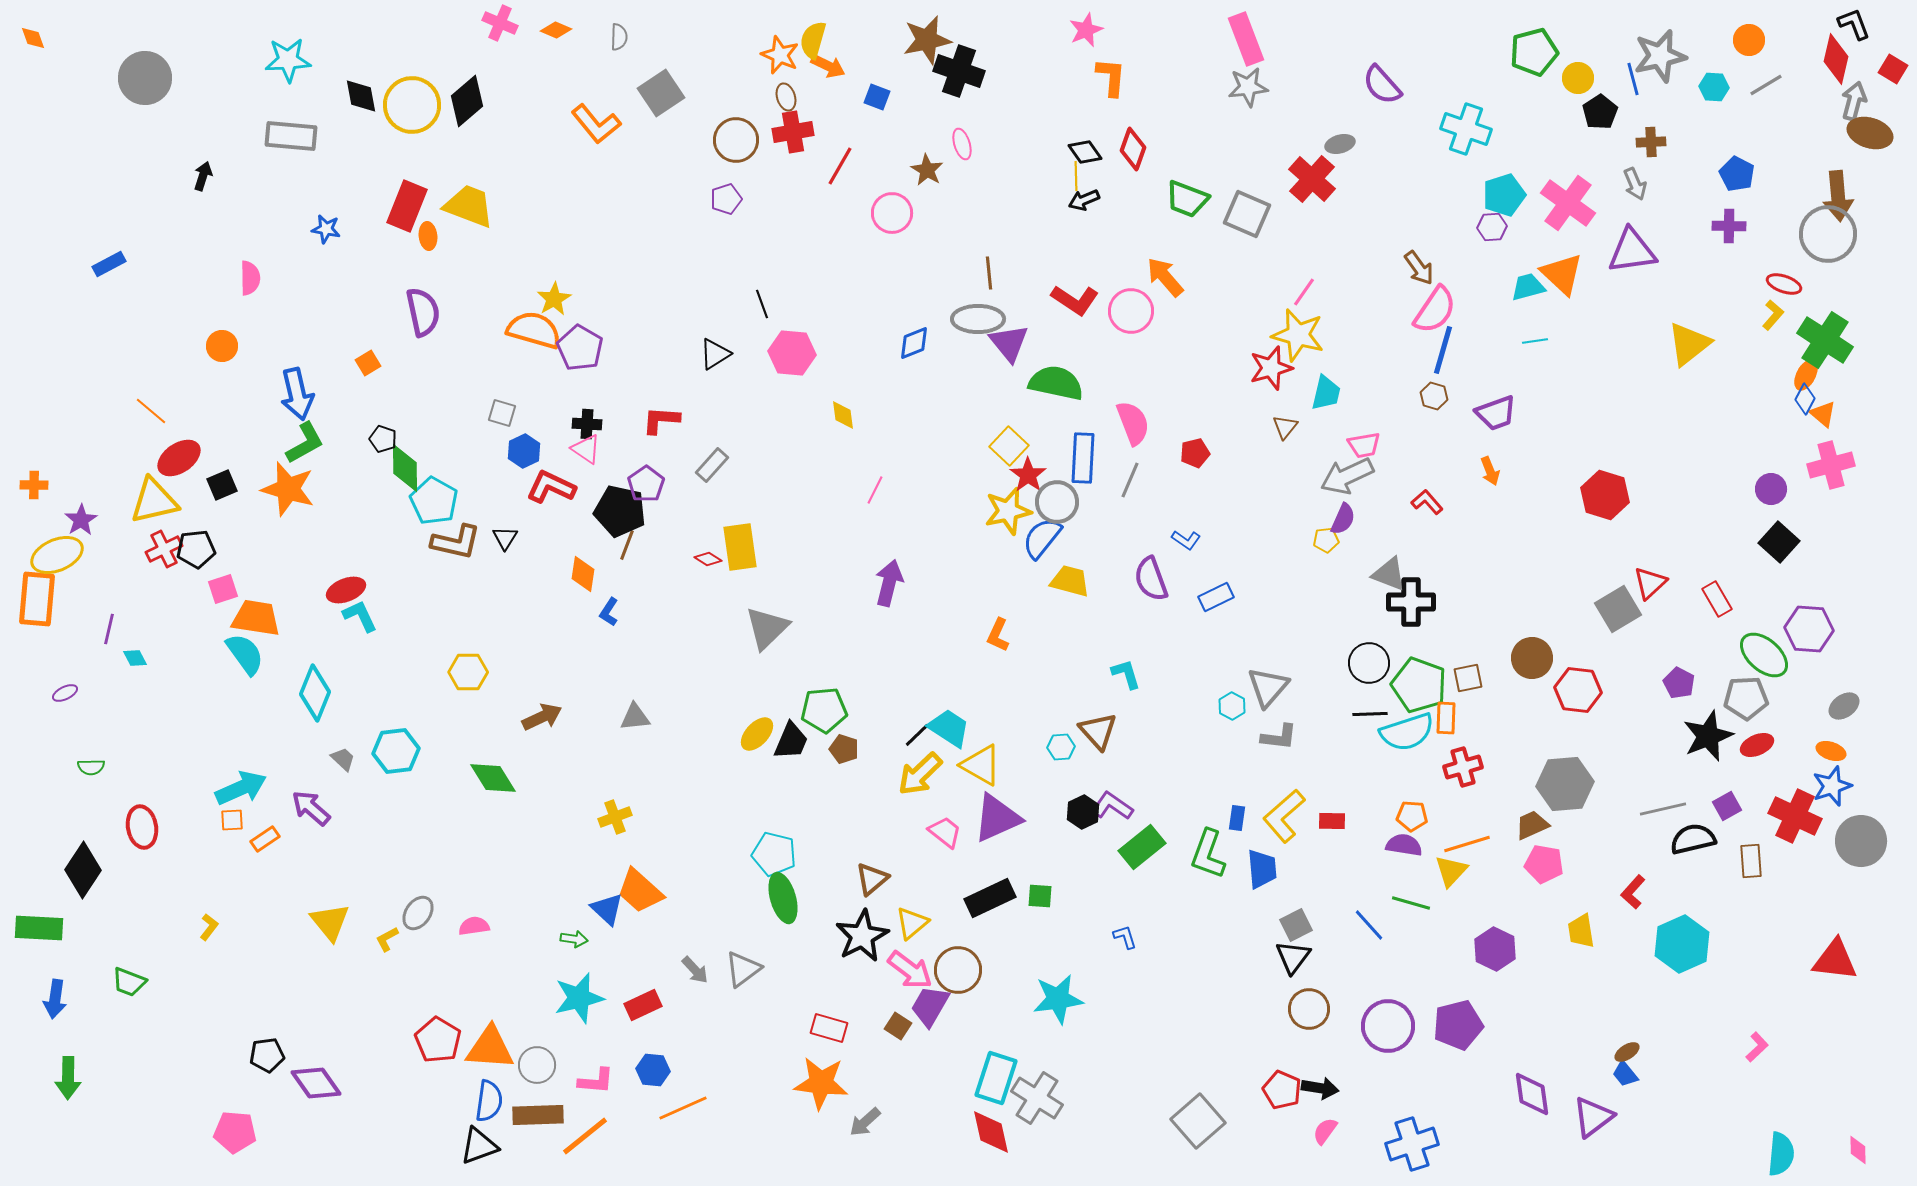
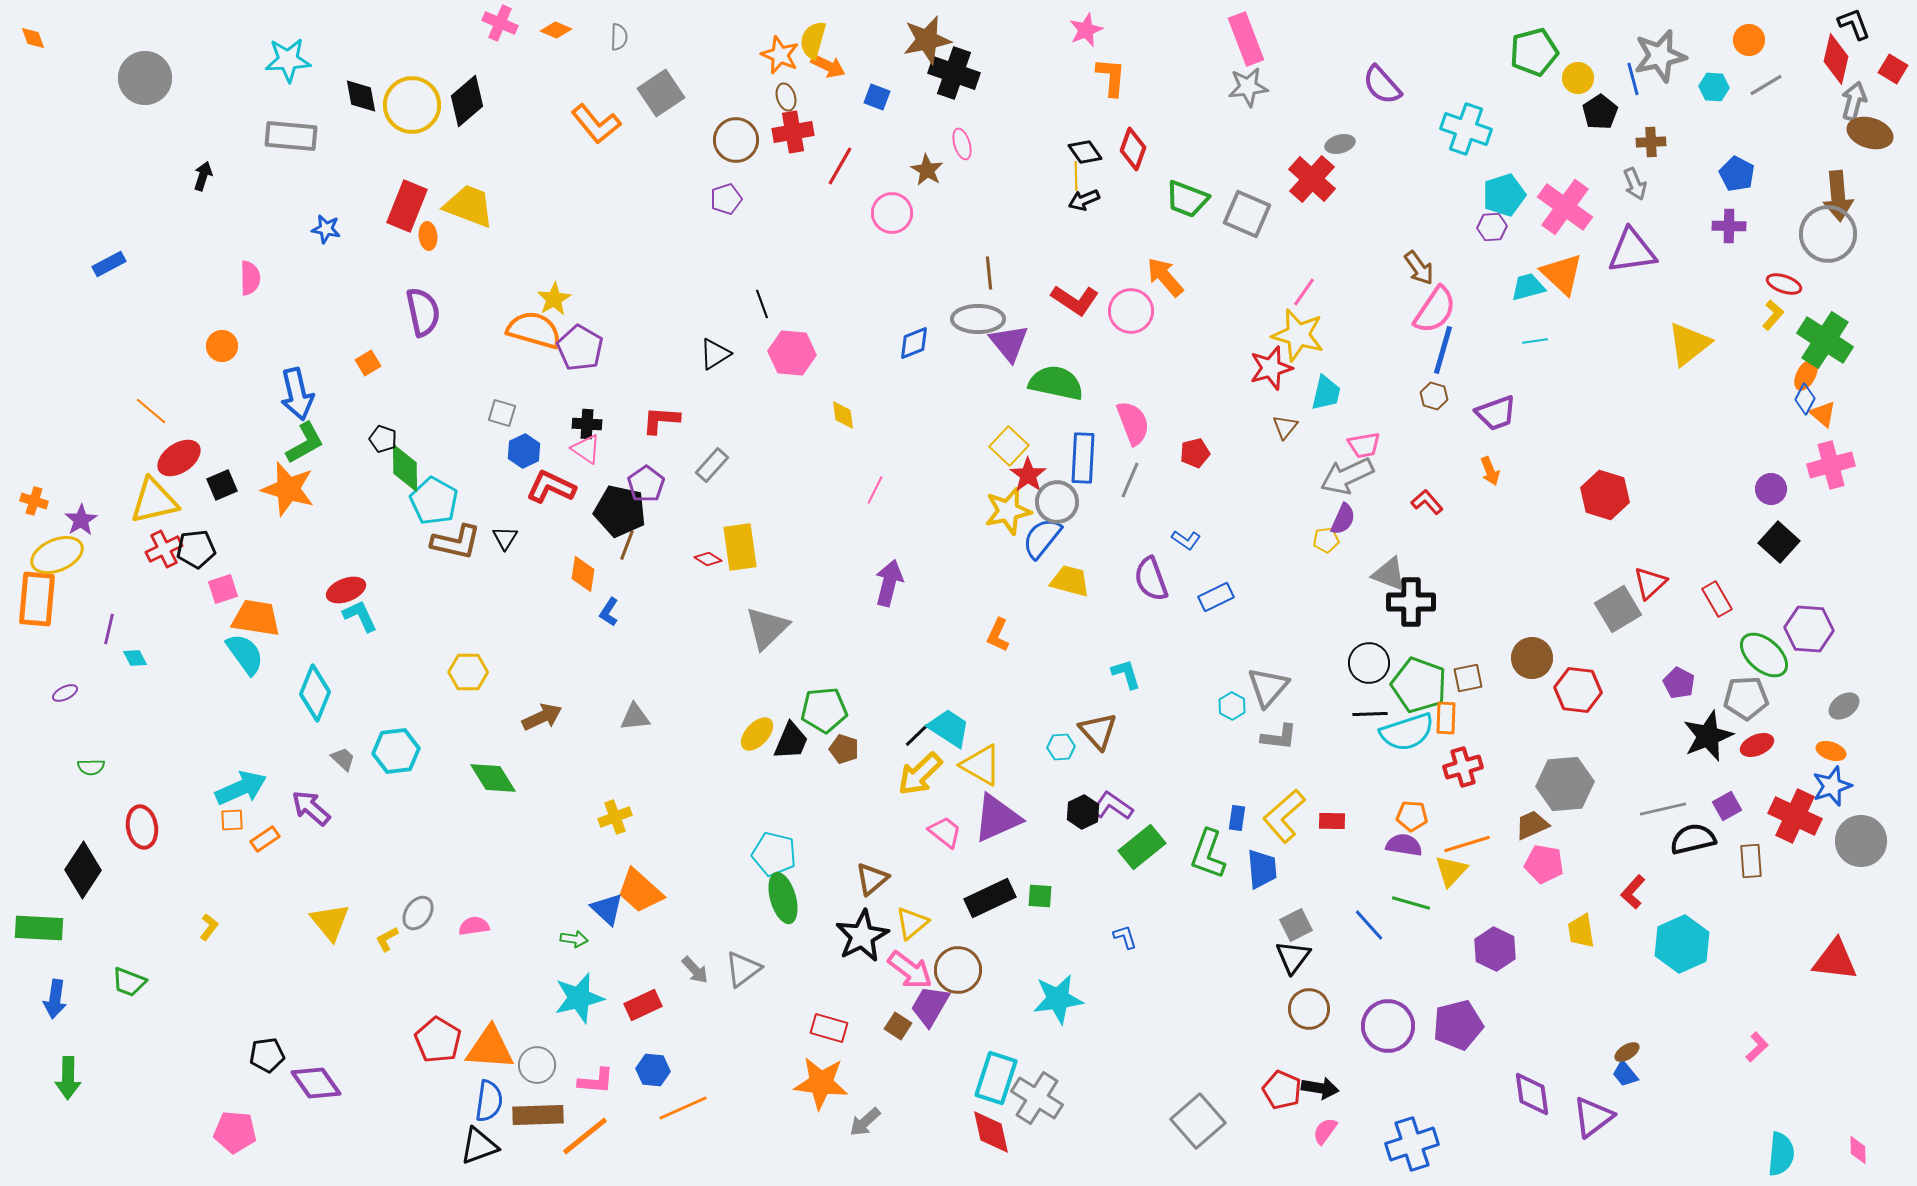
black cross at (959, 71): moved 5 px left, 2 px down
pink cross at (1568, 203): moved 3 px left, 4 px down
orange cross at (34, 485): moved 16 px down; rotated 16 degrees clockwise
